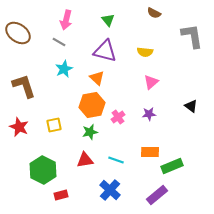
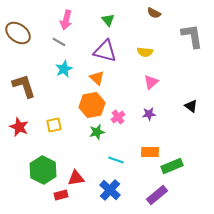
green star: moved 7 px right
red triangle: moved 9 px left, 18 px down
